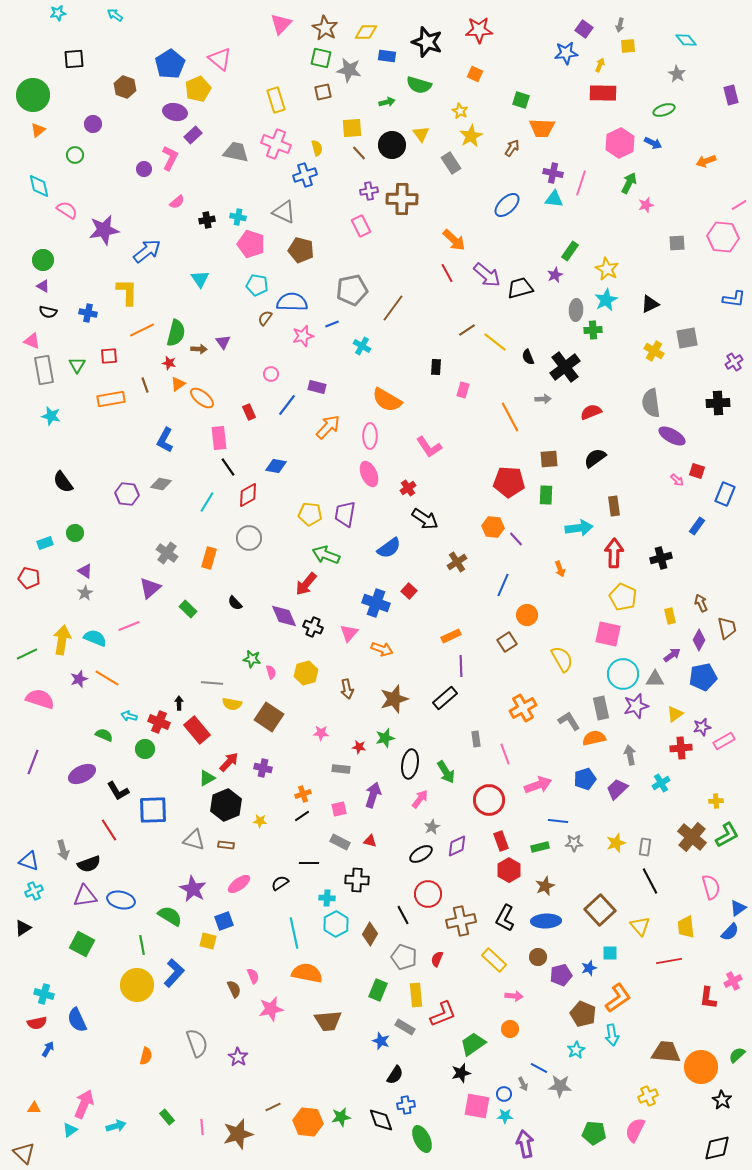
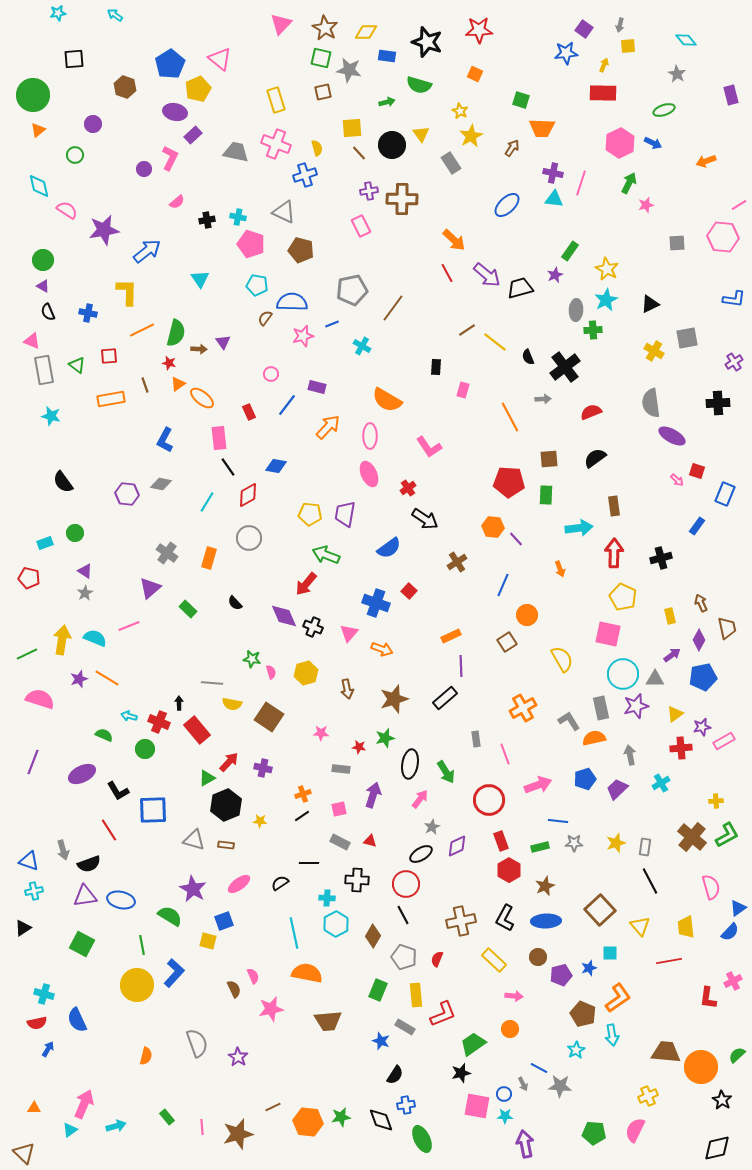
yellow arrow at (600, 65): moved 4 px right
black semicircle at (48, 312): rotated 54 degrees clockwise
green triangle at (77, 365): rotated 24 degrees counterclockwise
cyan cross at (34, 891): rotated 12 degrees clockwise
red circle at (428, 894): moved 22 px left, 10 px up
brown diamond at (370, 934): moved 3 px right, 2 px down
